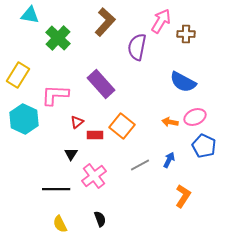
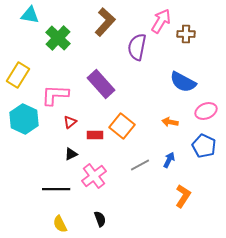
pink ellipse: moved 11 px right, 6 px up
red triangle: moved 7 px left
black triangle: rotated 32 degrees clockwise
